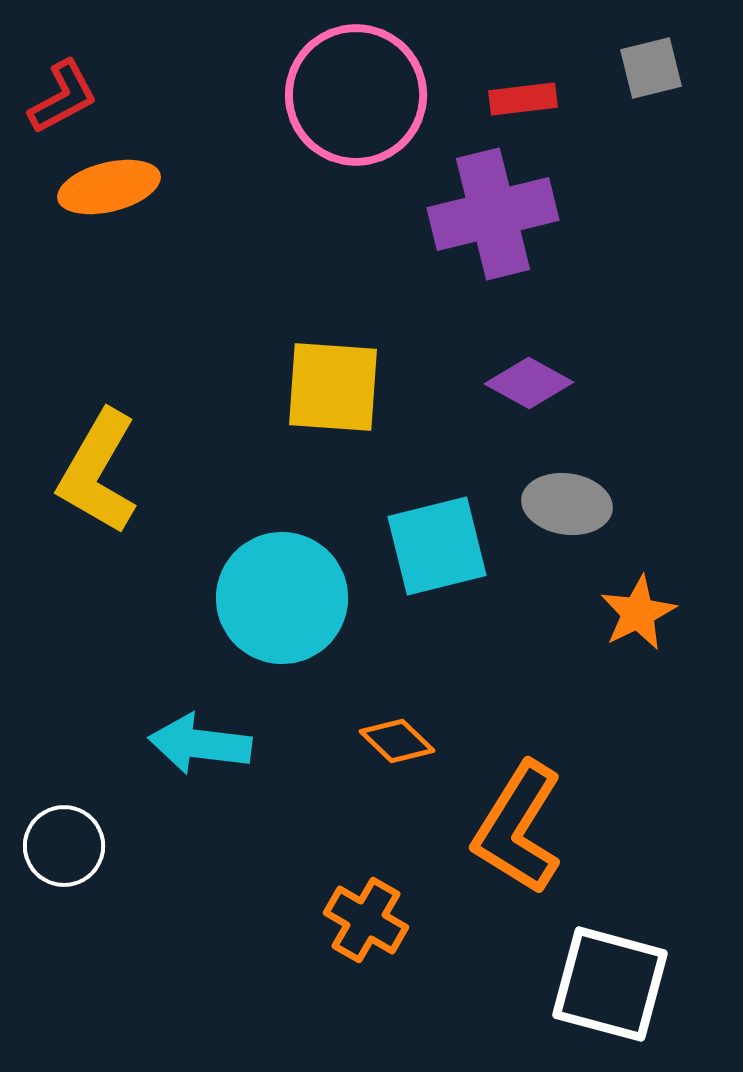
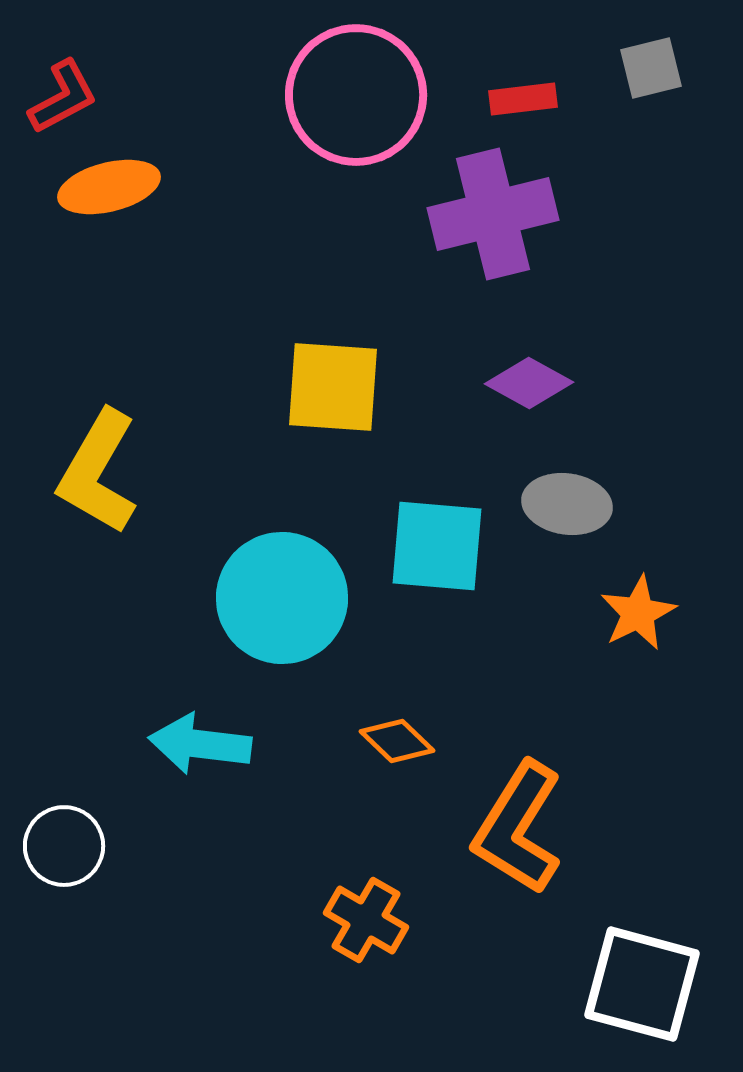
cyan square: rotated 19 degrees clockwise
white square: moved 32 px right
